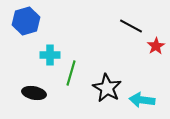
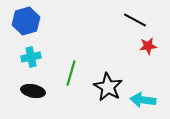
black line: moved 4 px right, 6 px up
red star: moved 8 px left; rotated 24 degrees clockwise
cyan cross: moved 19 px left, 2 px down; rotated 12 degrees counterclockwise
black star: moved 1 px right, 1 px up
black ellipse: moved 1 px left, 2 px up
cyan arrow: moved 1 px right
